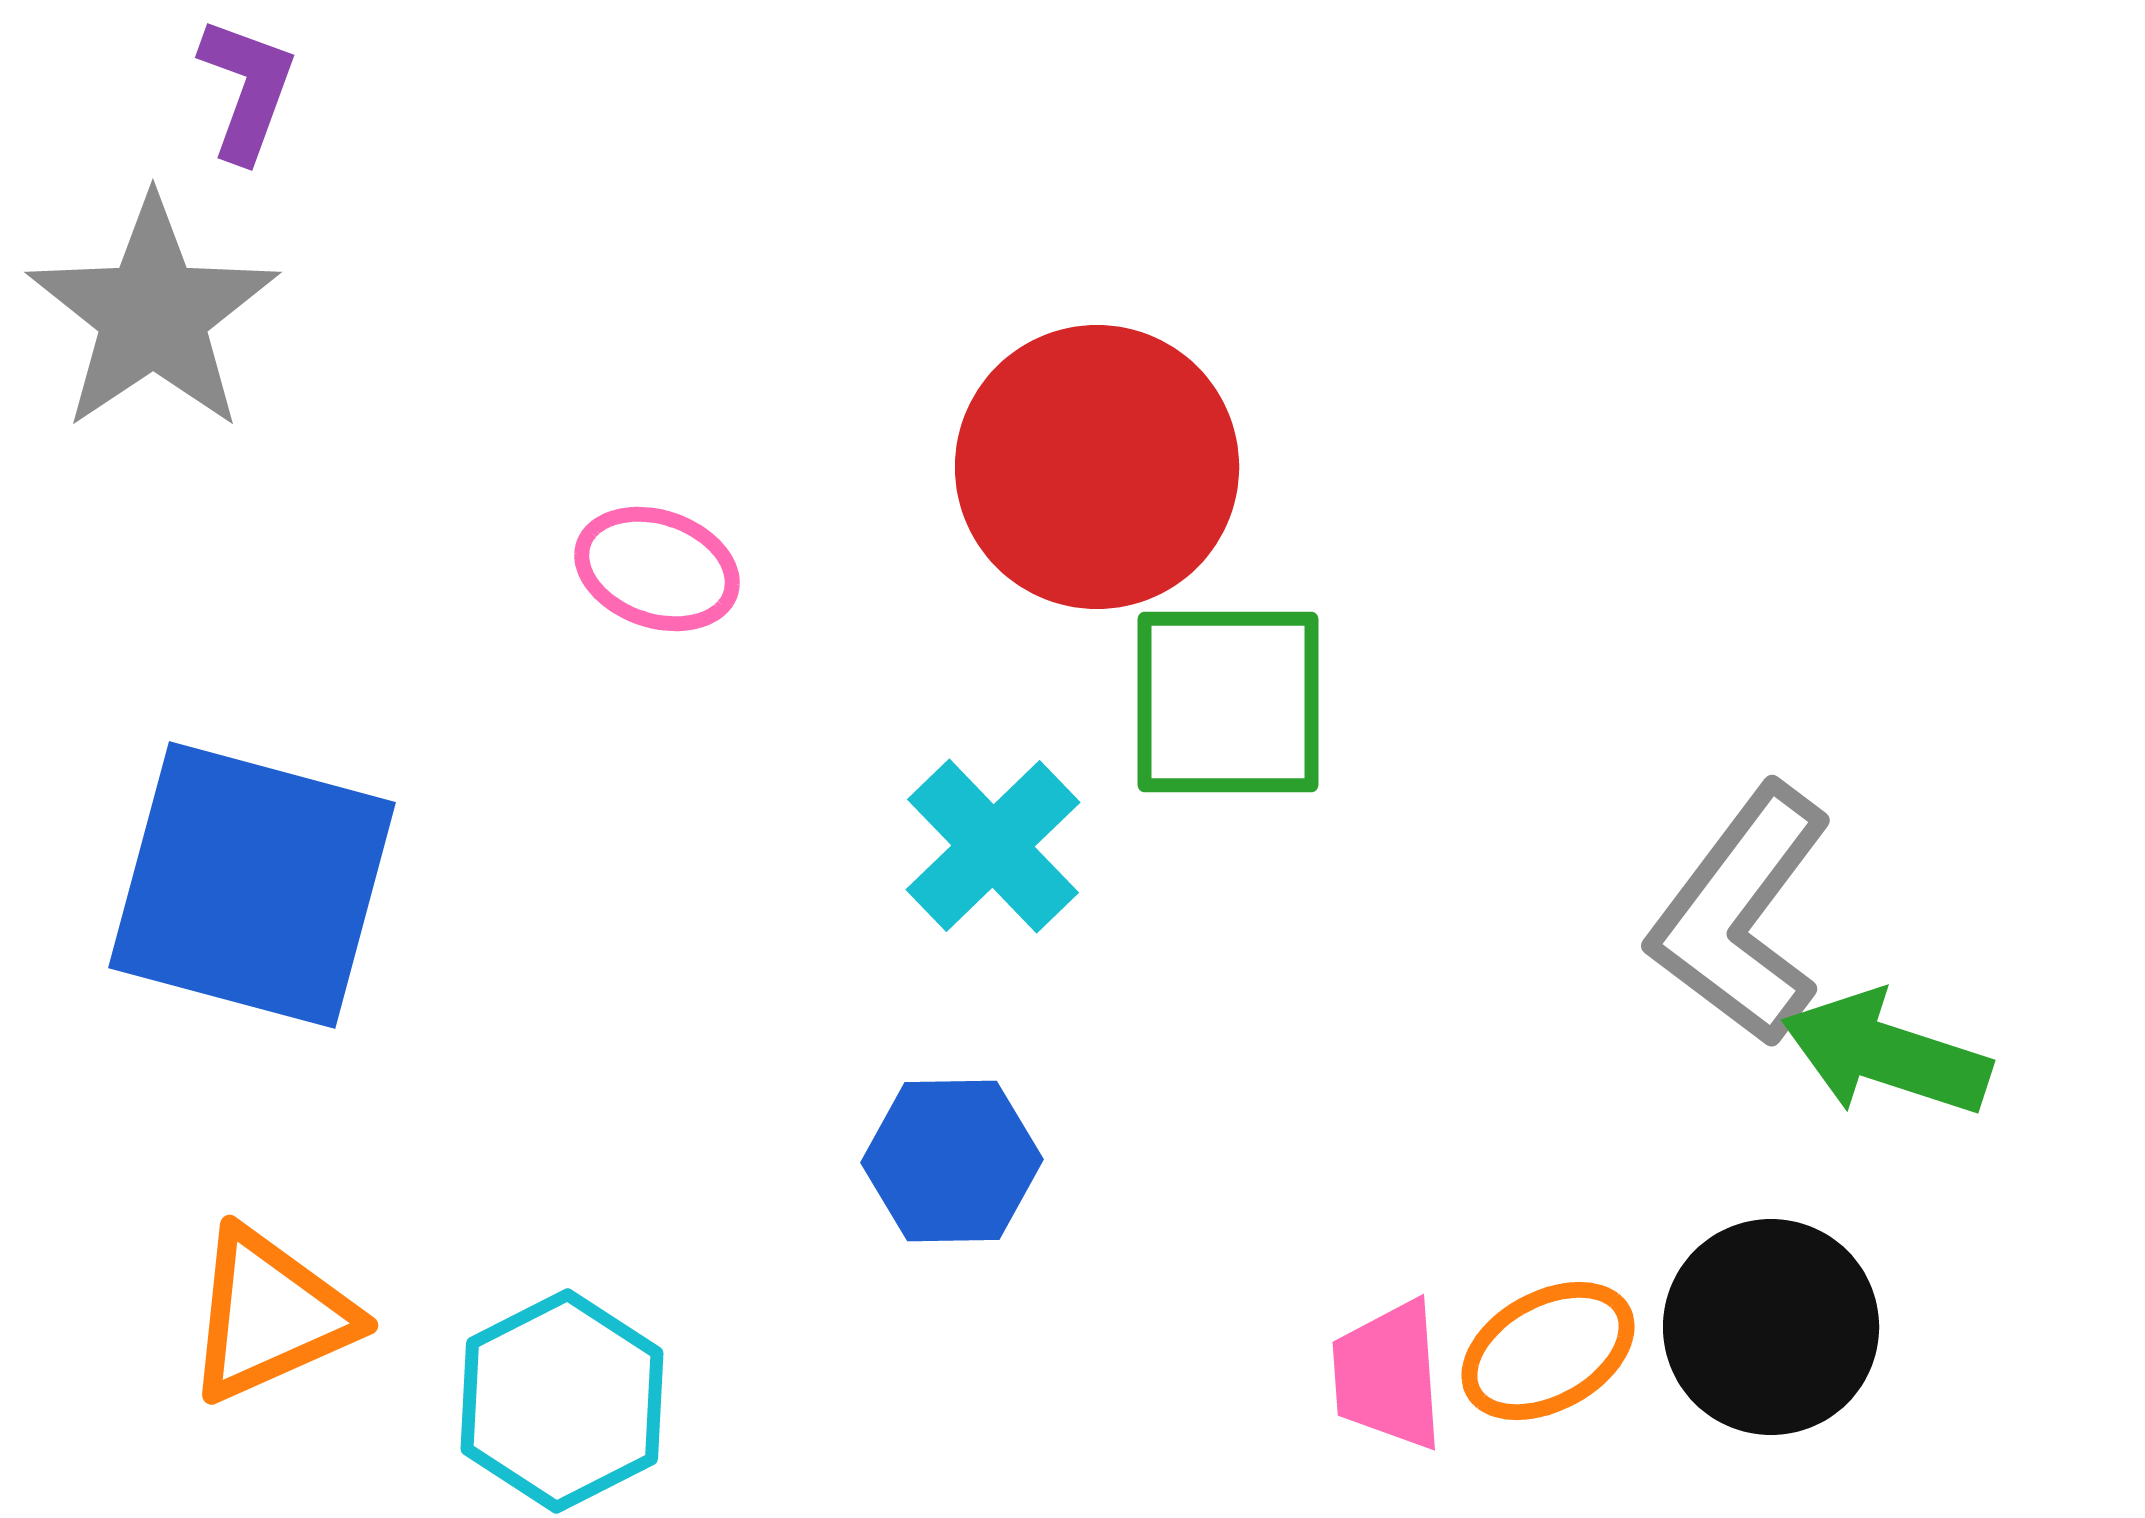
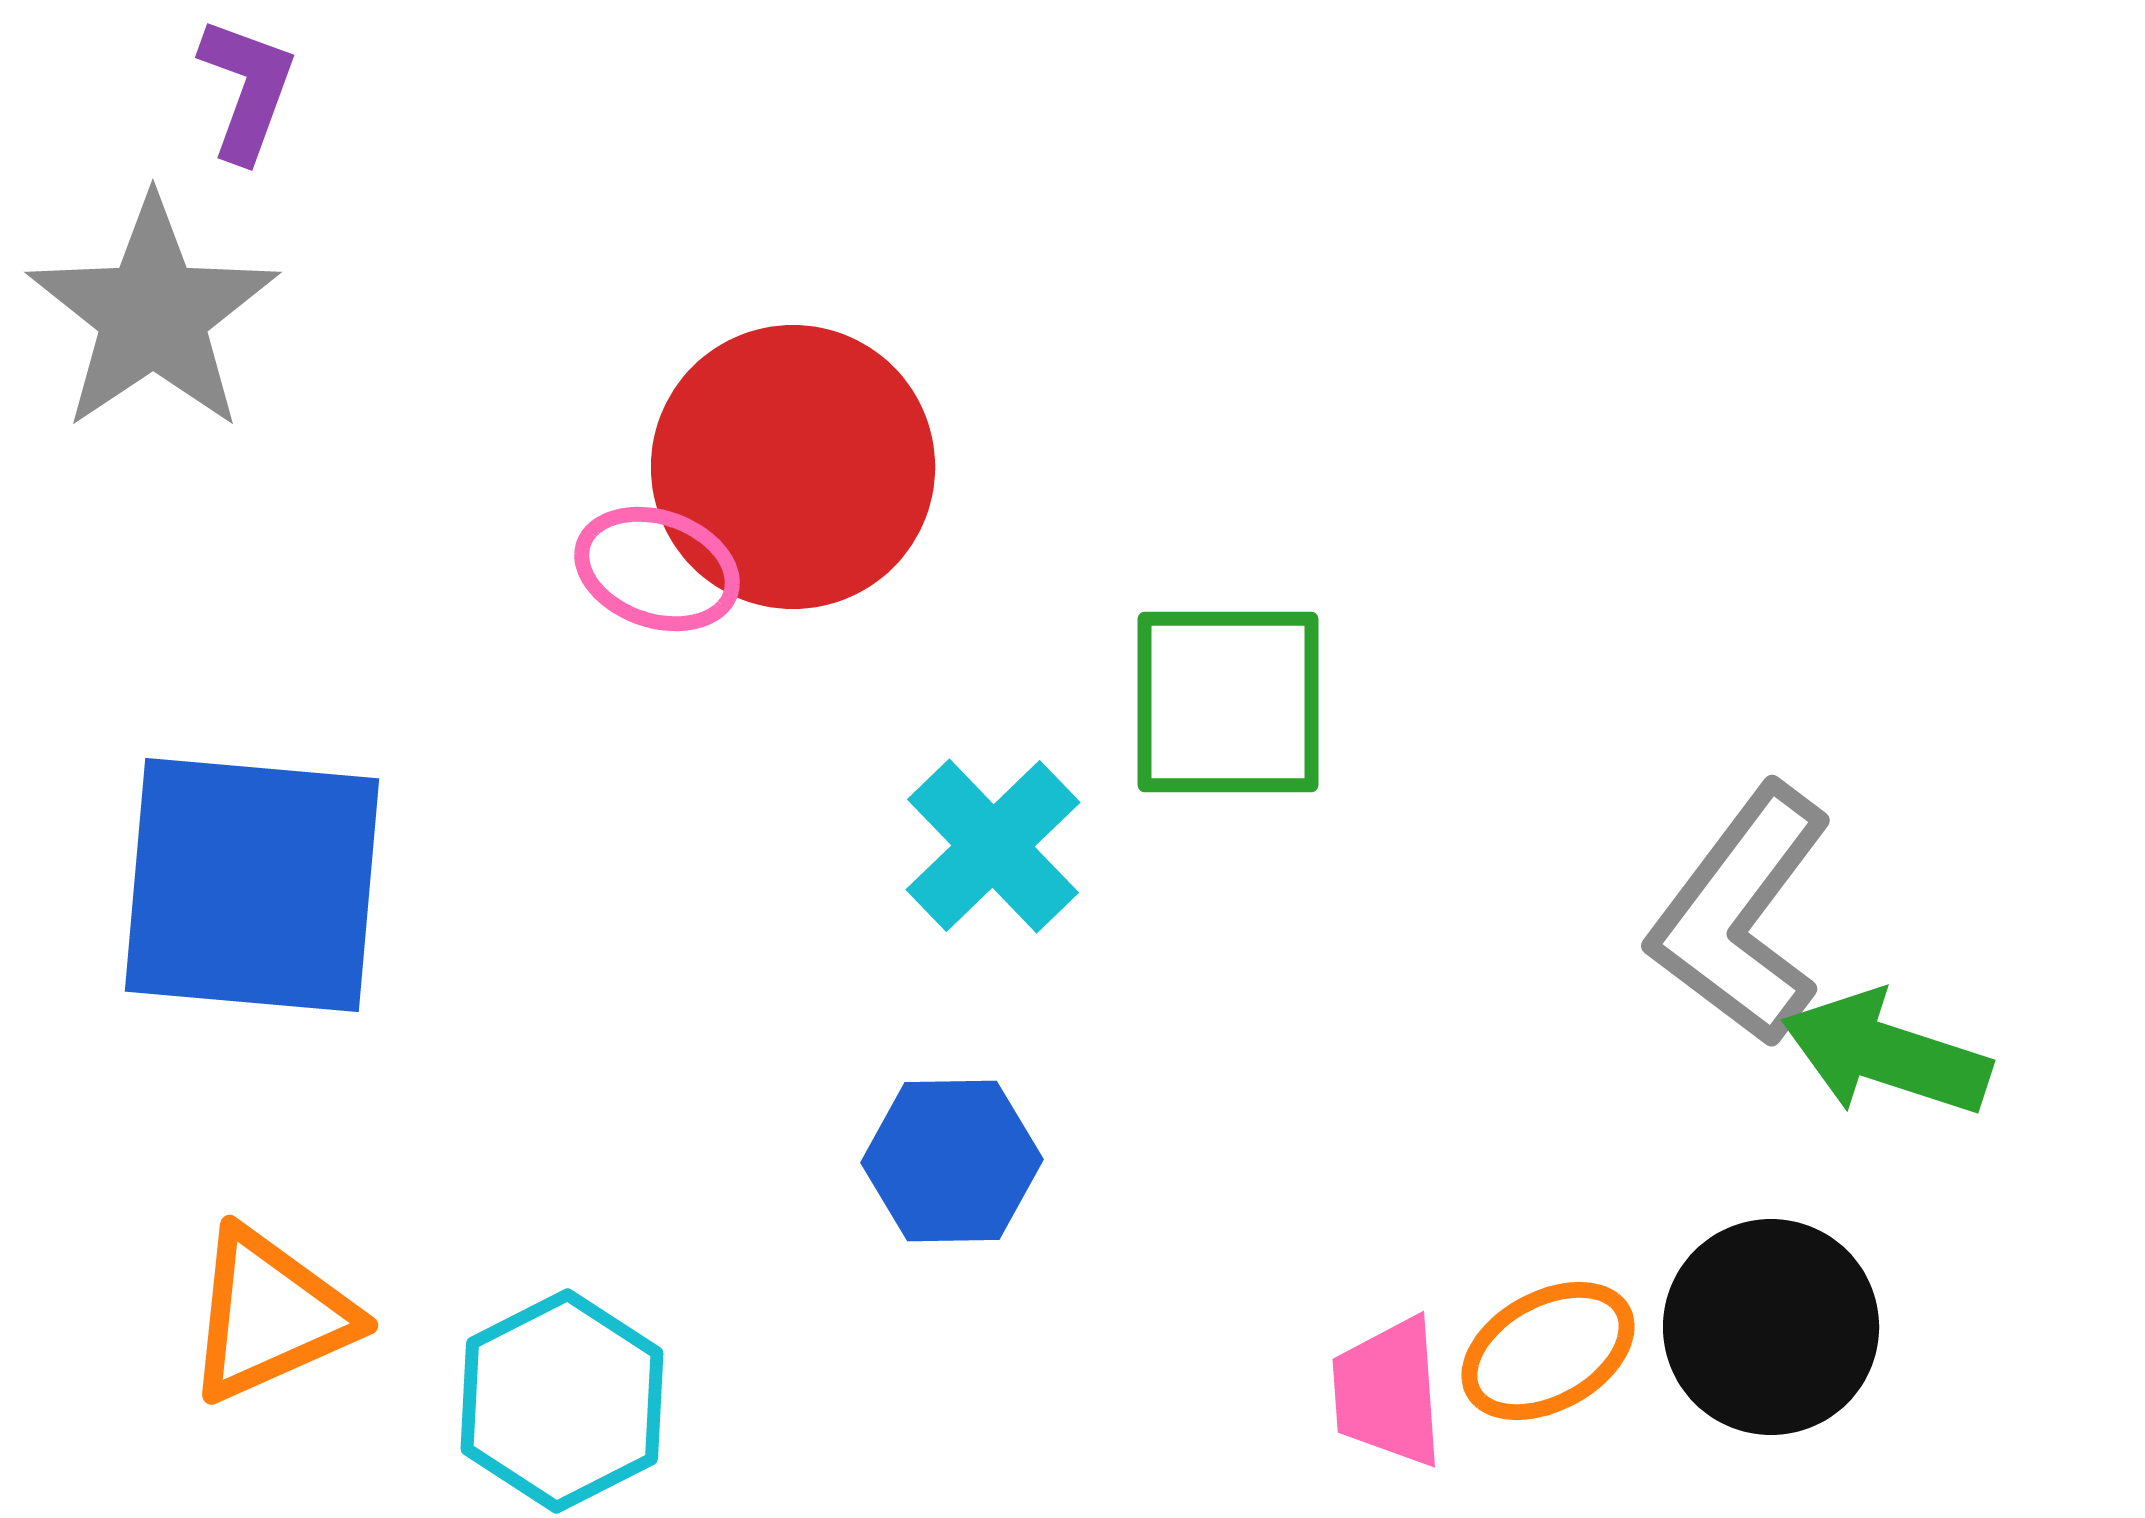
red circle: moved 304 px left
blue square: rotated 10 degrees counterclockwise
pink trapezoid: moved 17 px down
